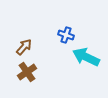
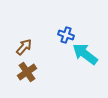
cyan arrow: moved 1 px left, 3 px up; rotated 12 degrees clockwise
